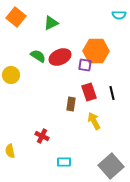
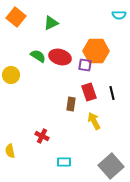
red ellipse: rotated 40 degrees clockwise
